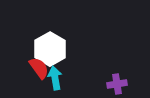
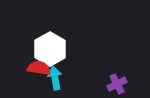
red semicircle: rotated 45 degrees counterclockwise
purple cross: rotated 18 degrees counterclockwise
